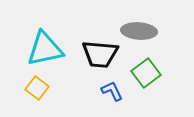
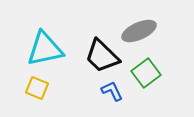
gray ellipse: rotated 28 degrees counterclockwise
black trapezoid: moved 2 px right, 2 px down; rotated 39 degrees clockwise
yellow square: rotated 15 degrees counterclockwise
